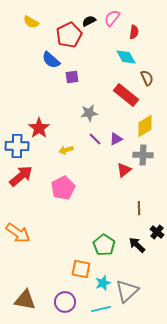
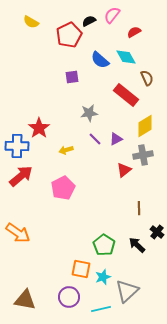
pink semicircle: moved 3 px up
red semicircle: rotated 128 degrees counterclockwise
blue semicircle: moved 49 px right
gray cross: rotated 12 degrees counterclockwise
cyan star: moved 6 px up
purple circle: moved 4 px right, 5 px up
